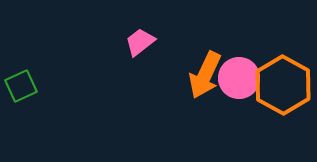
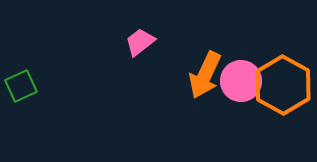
pink circle: moved 2 px right, 3 px down
